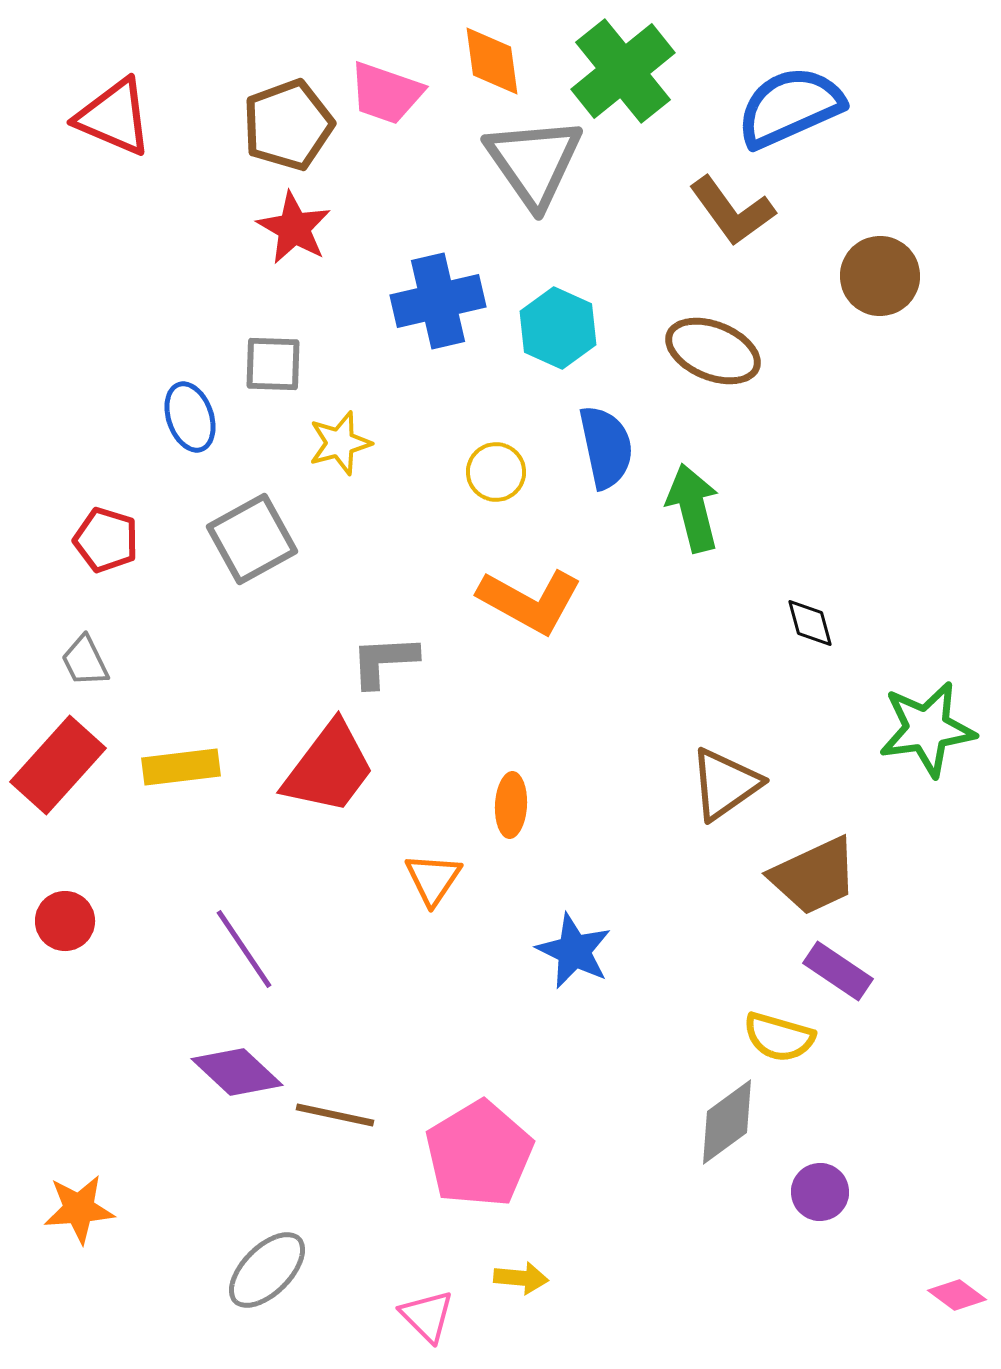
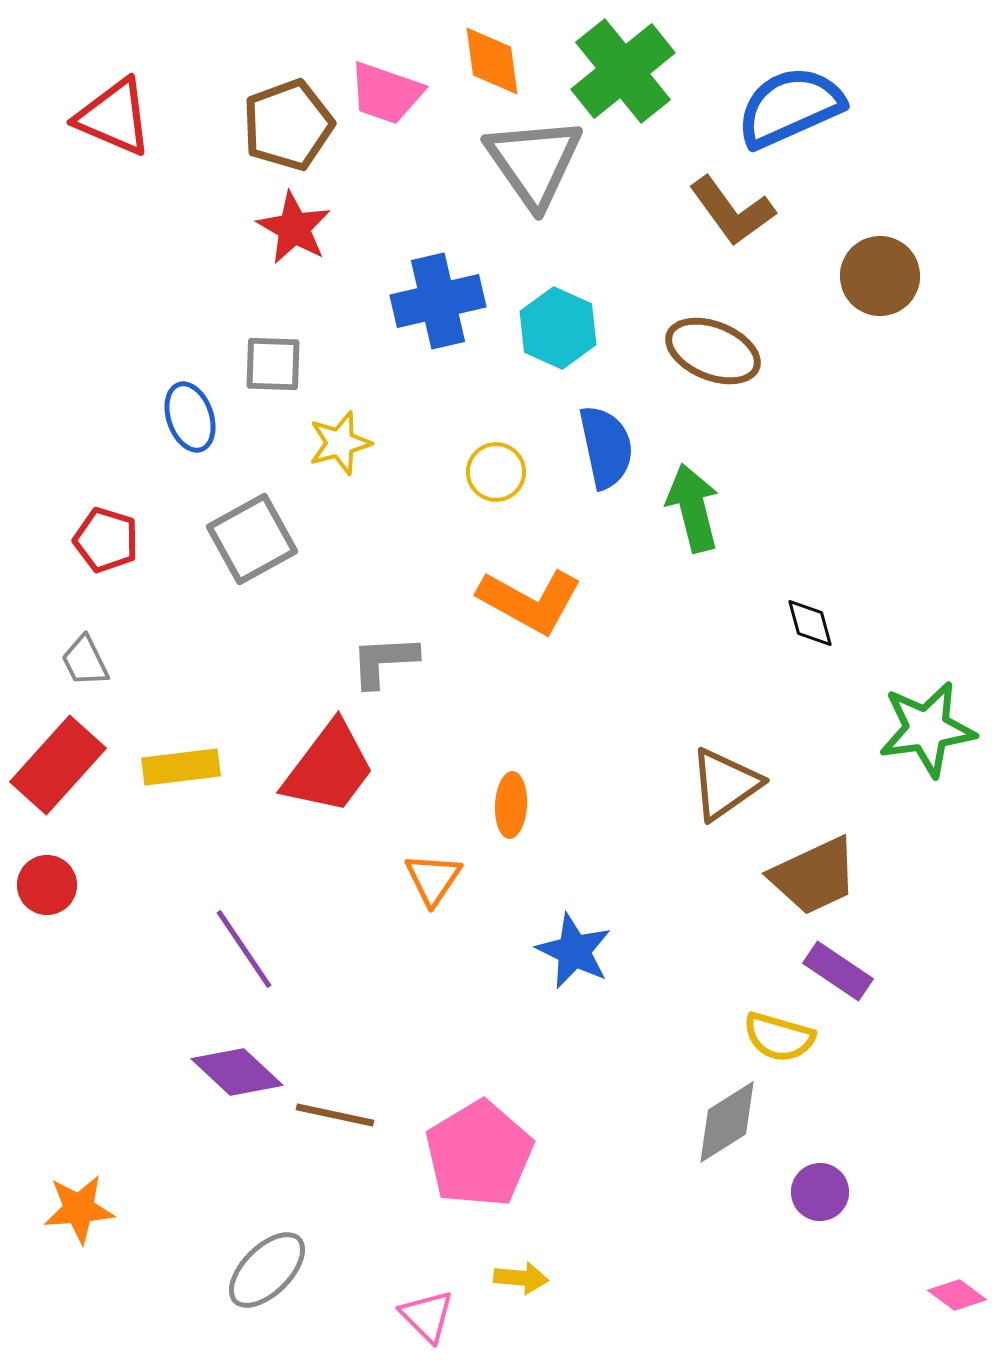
red circle at (65, 921): moved 18 px left, 36 px up
gray diamond at (727, 1122): rotated 4 degrees clockwise
